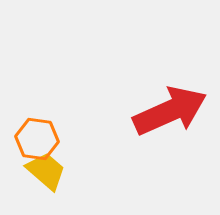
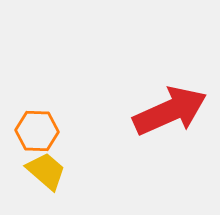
orange hexagon: moved 8 px up; rotated 6 degrees counterclockwise
